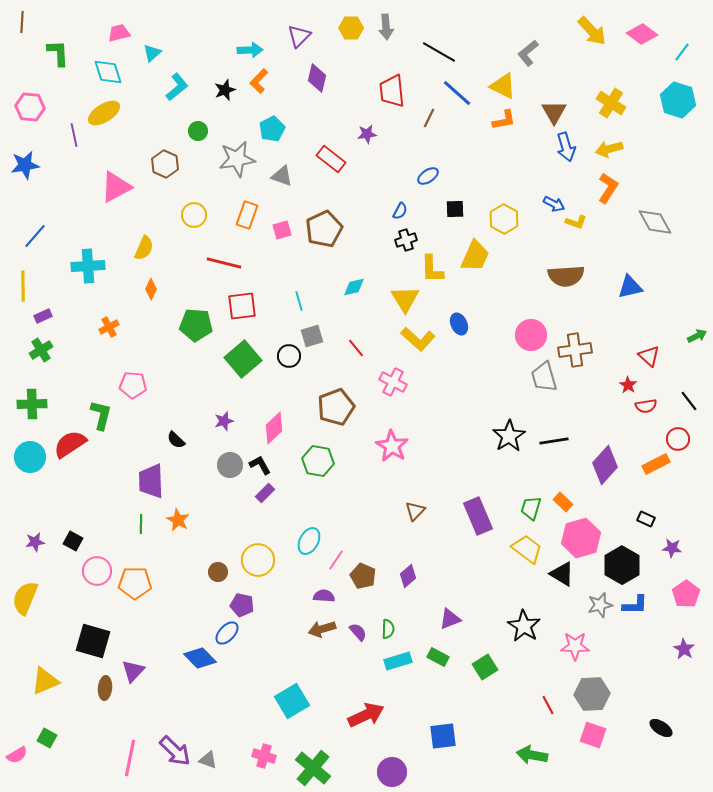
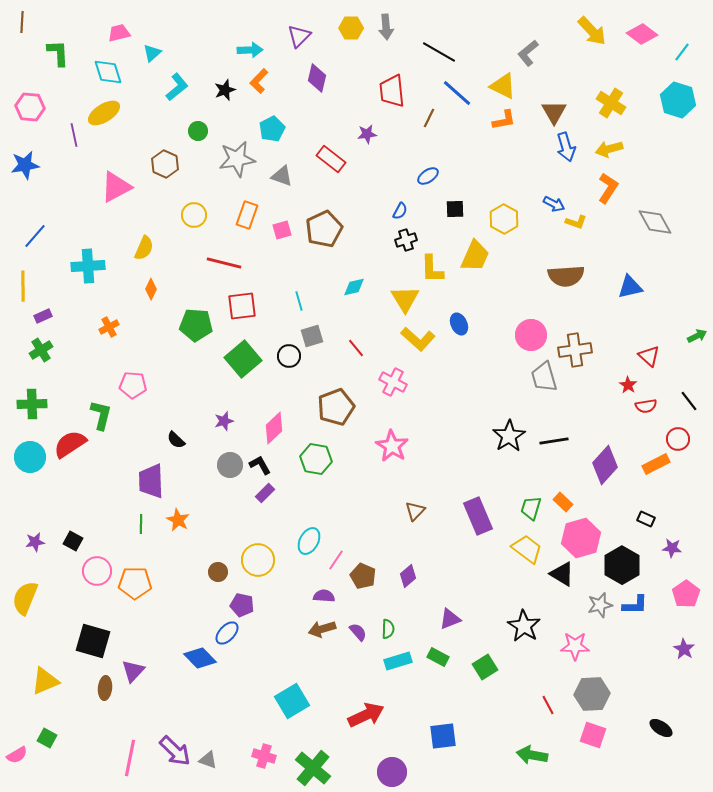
green hexagon at (318, 461): moved 2 px left, 2 px up
